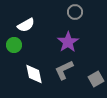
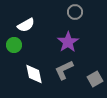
gray square: moved 1 px left
